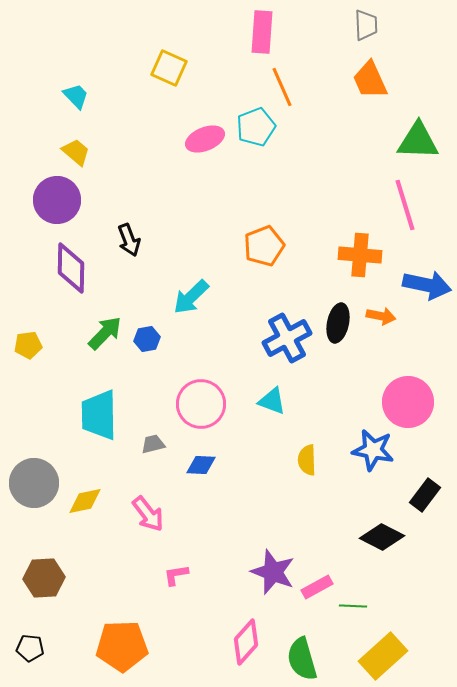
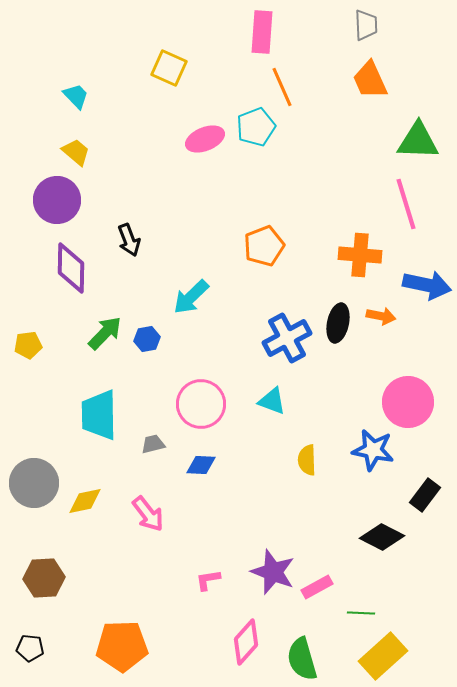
pink line at (405, 205): moved 1 px right, 1 px up
pink L-shape at (176, 575): moved 32 px right, 5 px down
green line at (353, 606): moved 8 px right, 7 px down
